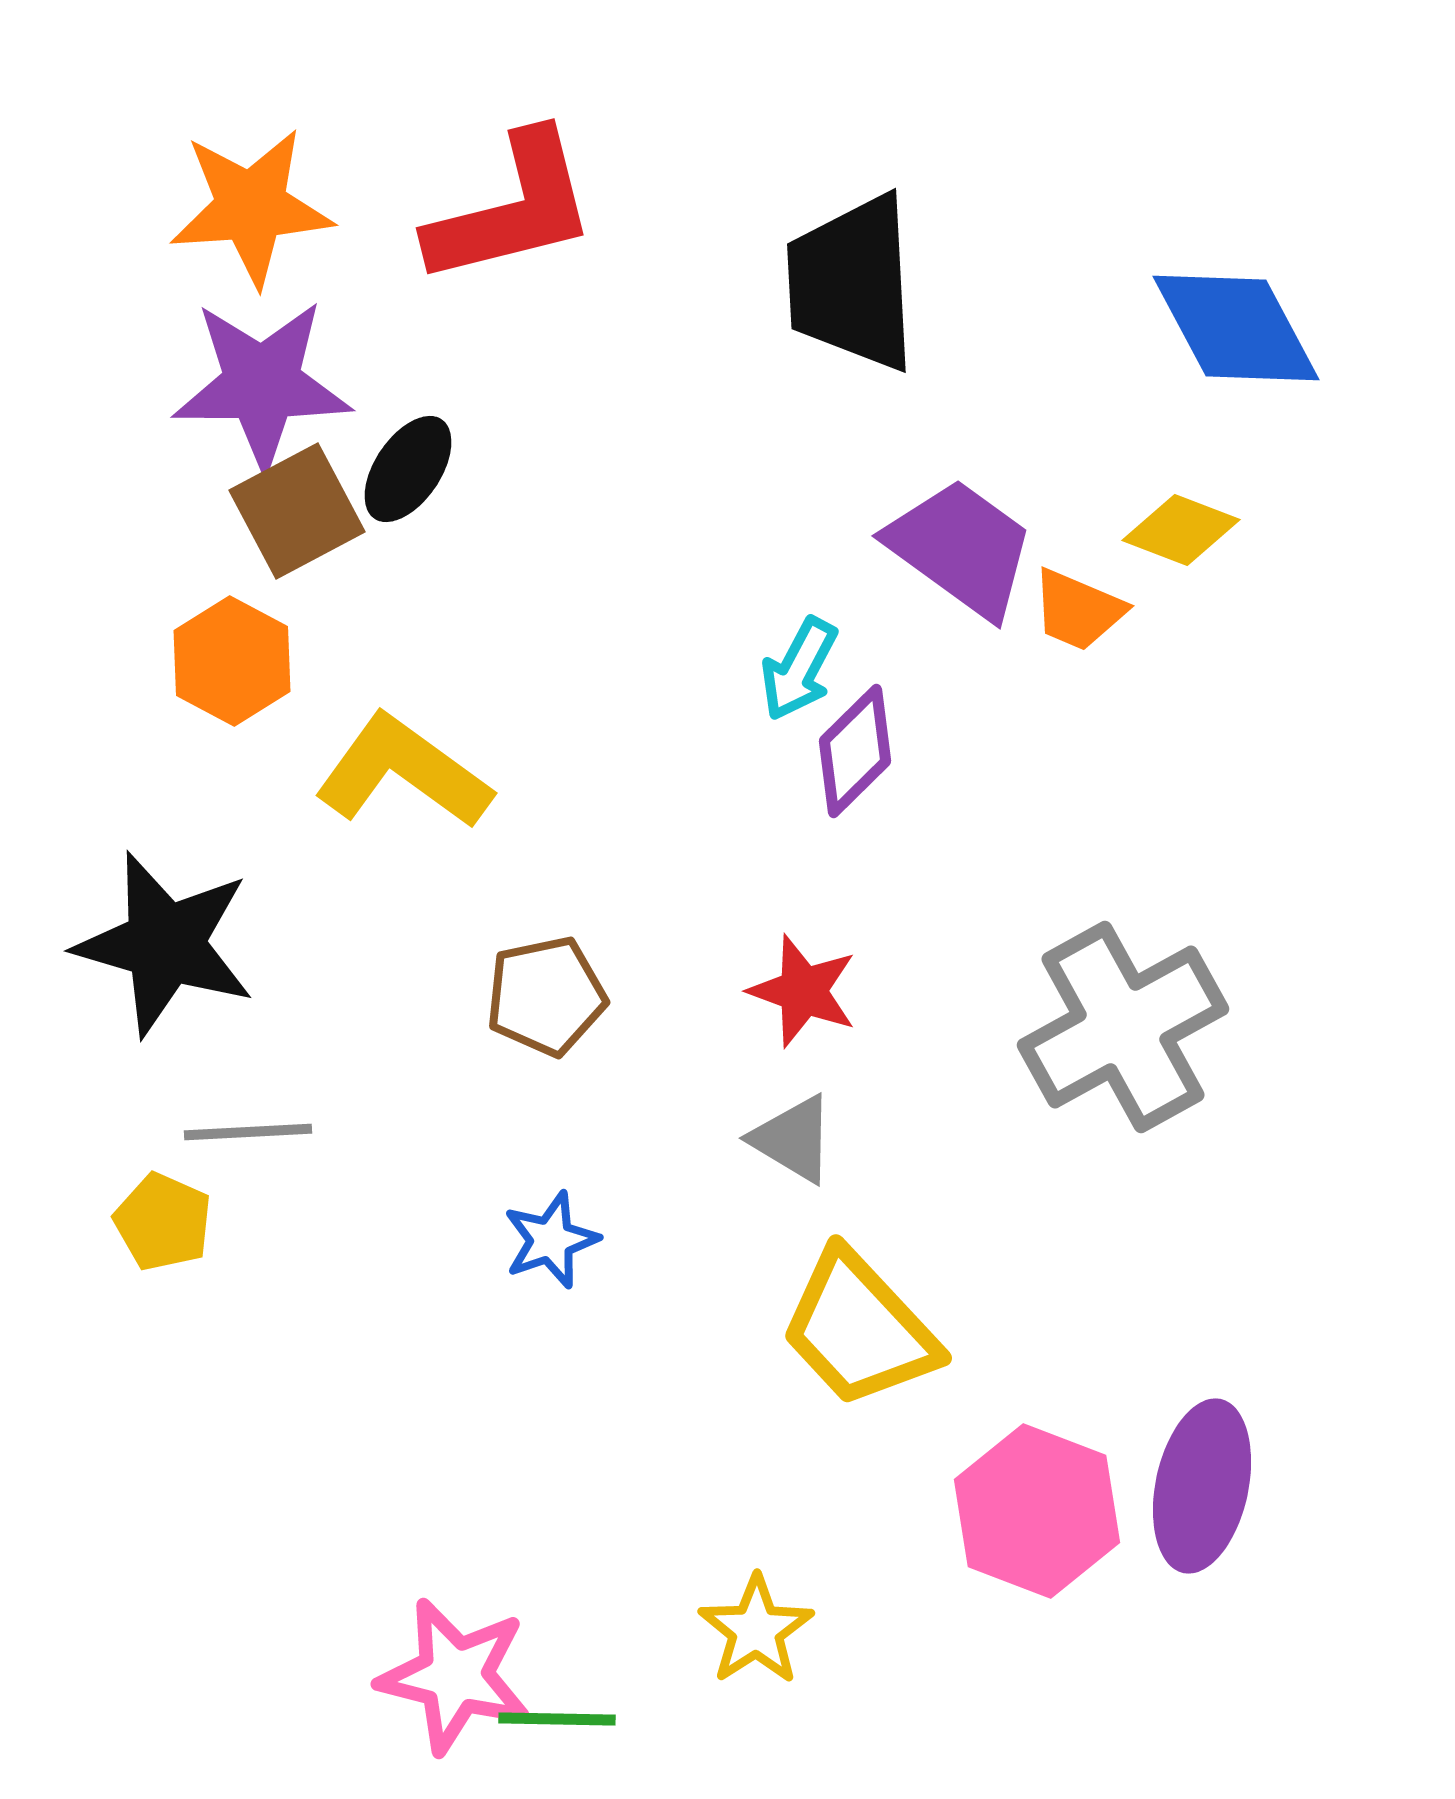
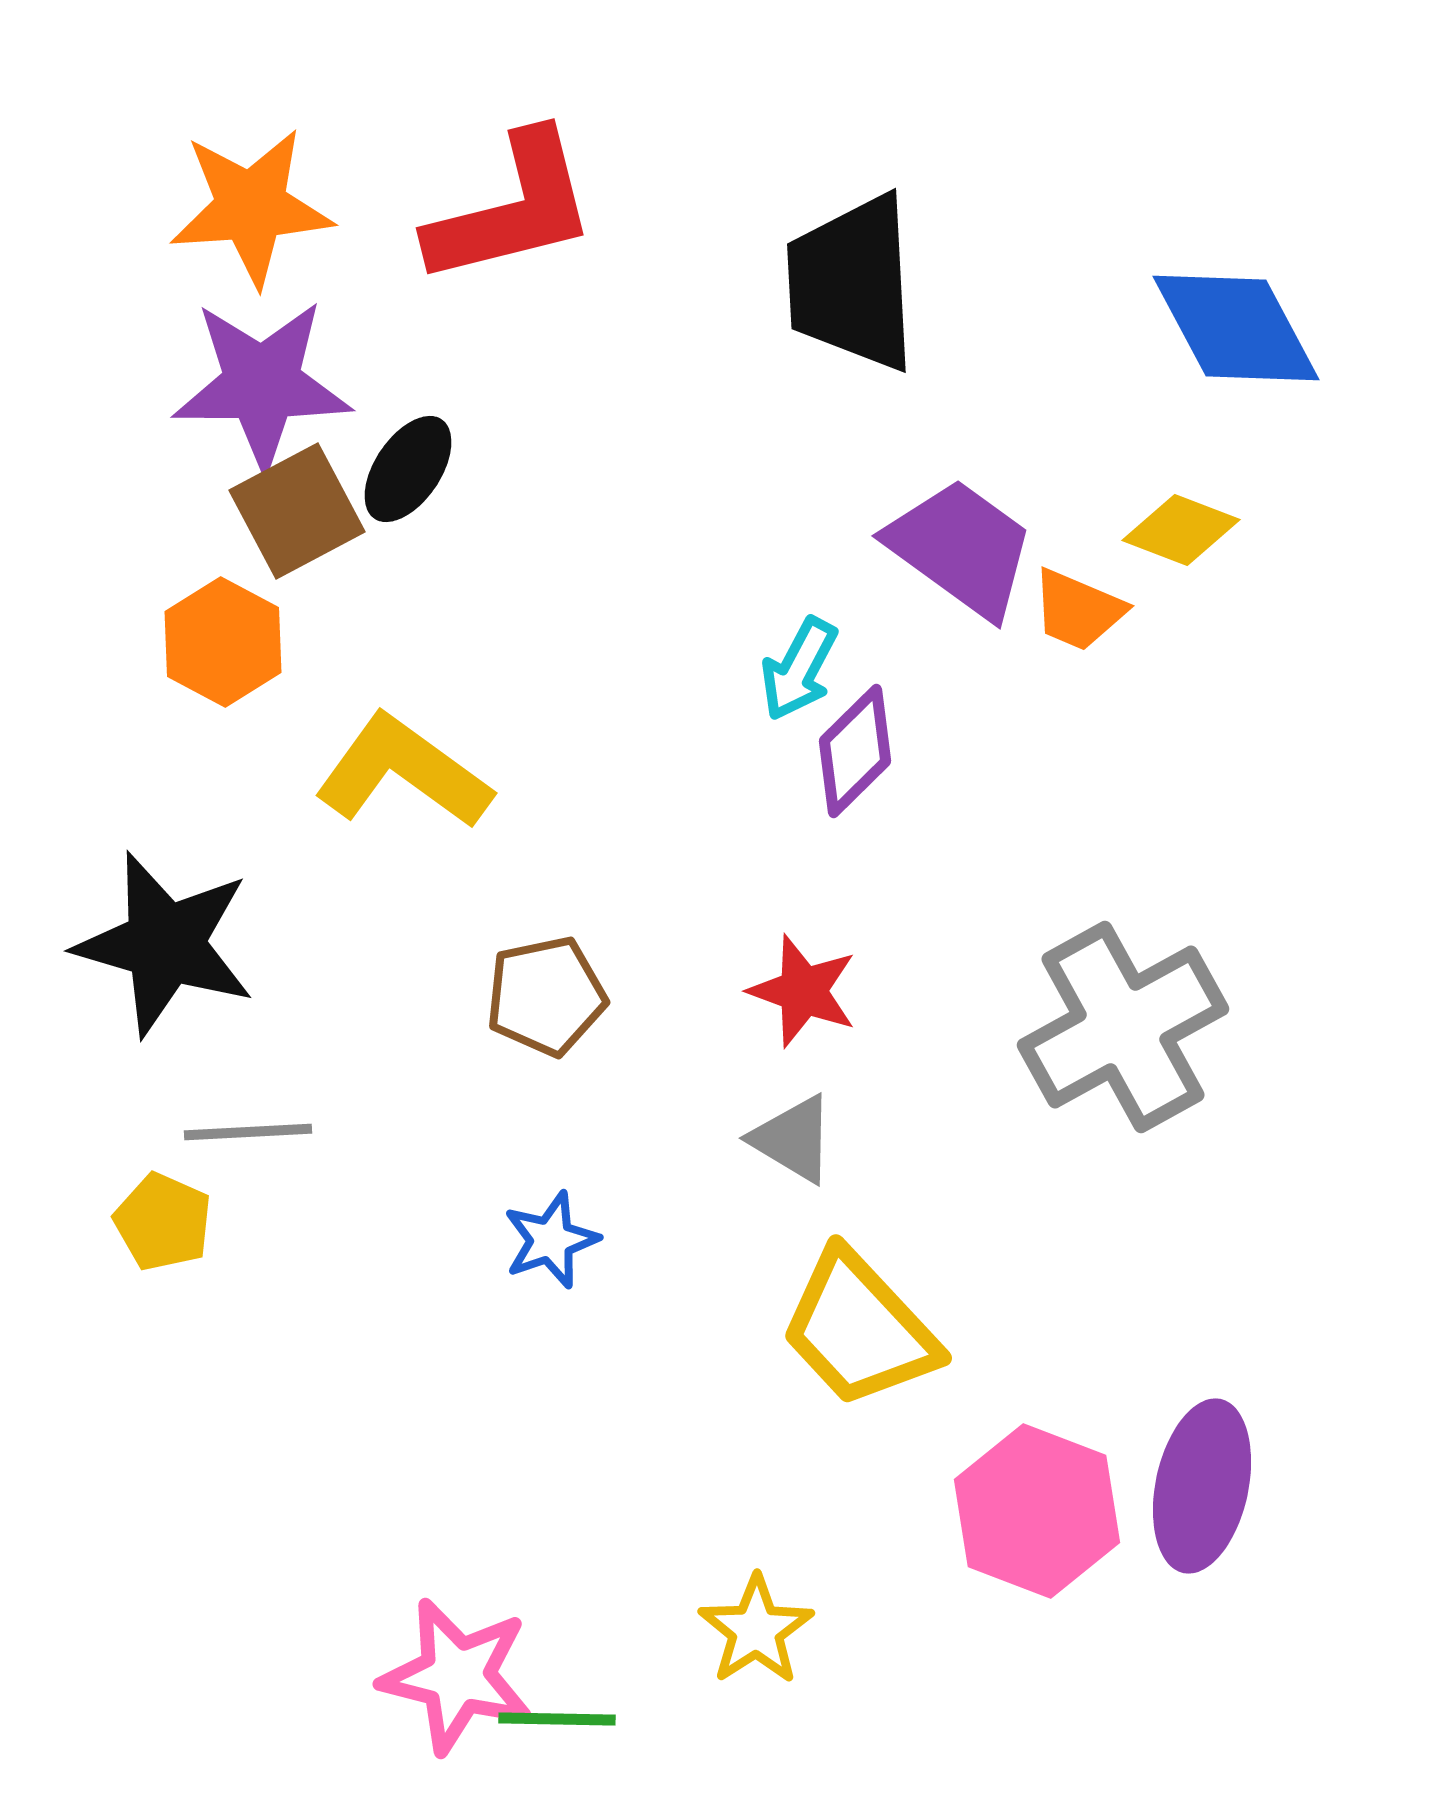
orange hexagon: moved 9 px left, 19 px up
pink star: moved 2 px right
